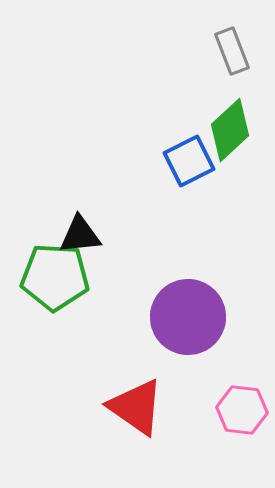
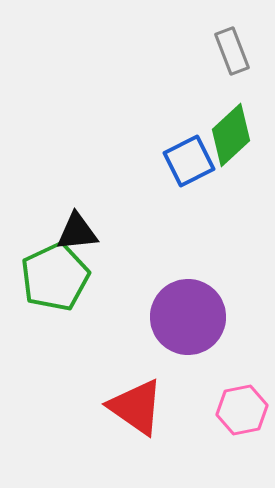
green diamond: moved 1 px right, 5 px down
black triangle: moved 3 px left, 3 px up
green pentagon: rotated 28 degrees counterclockwise
pink hexagon: rotated 18 degrees counterclockwise
